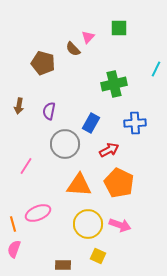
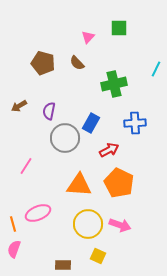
brown semicircle: moved 4 px right, 14 px down
brown arrow: rotated 49 degrees clockwise
gray circle: moved 6 px up
